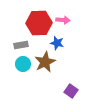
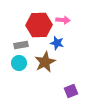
red hexagon: moved 2 px down
cyan circle: moved 4 px left, 1 px up
purple square: rotated 32 degrees clockwise
